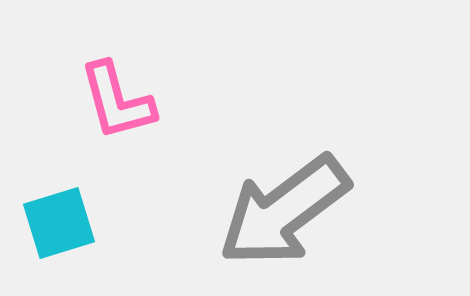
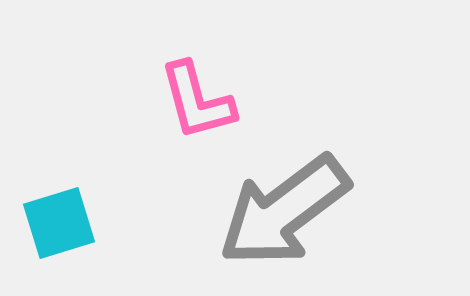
pink L-shape: moved 80 px right
